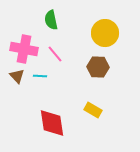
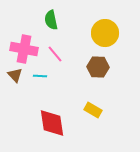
brown triangle: moved 2 px left, 1 px up
